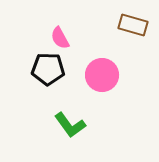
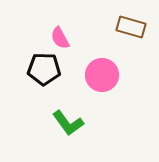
brown rectangle: moved 2 px left, 2 px down
black pentagon: moved 4 px left
green L-shape: moved 2 px left, 2 px up
